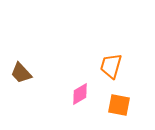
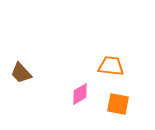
orange trapezoid: rotated 80 degrees clockwise
orange square: moved 1 px left, 1 px up
